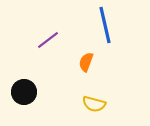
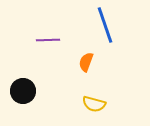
blue line: rotated 6 degrees counterclockwise
purple line: rotated 35 degrees clockwise
black circle: moved 1 px left, 1 px up
